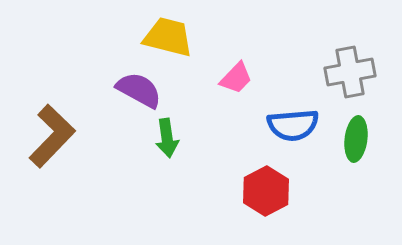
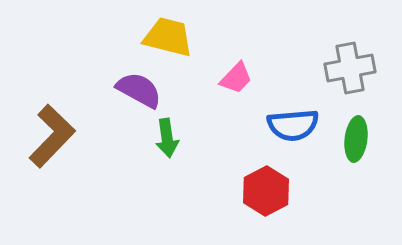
gray cross: moved 4 px up
